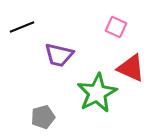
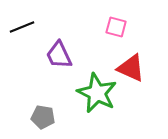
pink square: rotated 10 degrees counterclockwise
purple trapezoid: rotated 52 degrees clockwise
green star: rotated 18 degrees counterclockwise
gray pentagon: rotated 25 degrees clockwise
